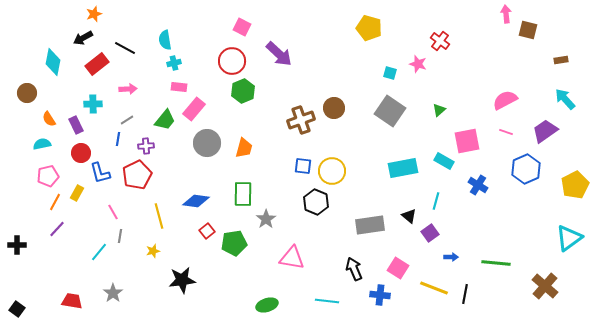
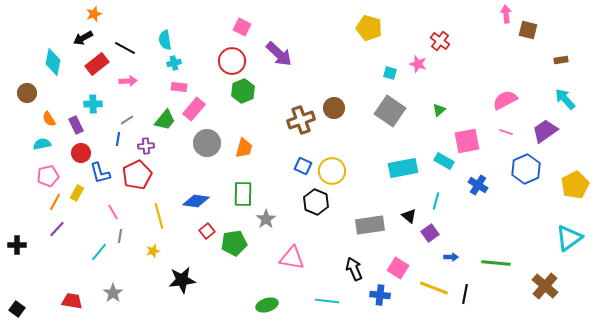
pink arrow at (128, 89): moved 8 px up
blue square at (303, 166): rotated 18 degrees clockwise
